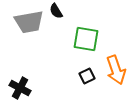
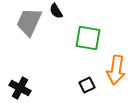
gray trapezoid: rotated 124 degrees clockwise
green square: moved 2 px right, 1 px up
orange arrow: rotated 28 degrees clockwise
black square: moved 9 px down
